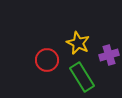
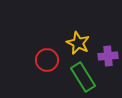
purple cross: moved 1 px left, 1 px down; rotated 12 degrees clockwise
green rectangle: moved 1 px right
